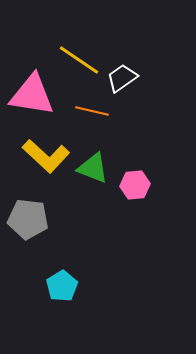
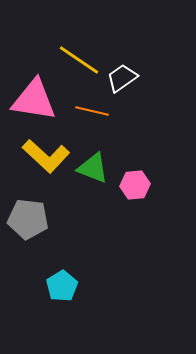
pink triangle: moved 2 px right, 5 px down
